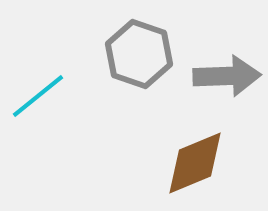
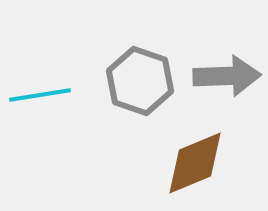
gray hexagon: moved 1 px right, 27 px down
cyan line: moved 2 px right, 1 px up; rotated 30 degrees clockwise
